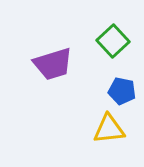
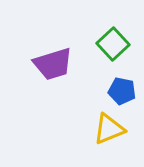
green square: moved 3 px down
yellow triangle: rotated 16 degrees counterclockwise
